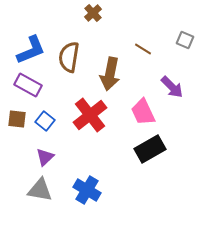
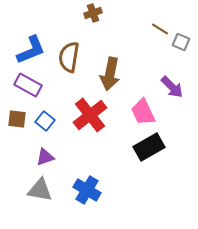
brown cross: rotated 24 degrees clockwise
gray square: moved 4 px left, 2 px down
brown line: moved 17 px right, 20 px up
black rectangle: moved 1 px left, 2 px up
purple triangle: rotated 24 degrees clockwise
